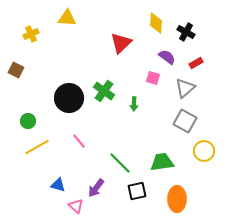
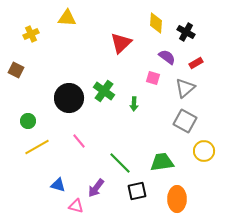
pink triangle: rotated 28 degrees counterclockwise
